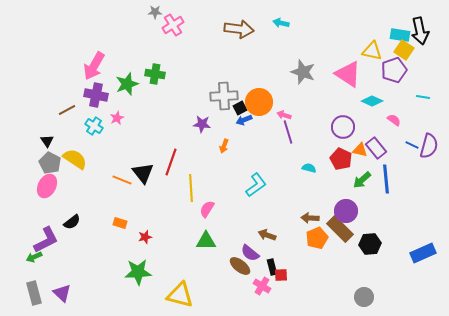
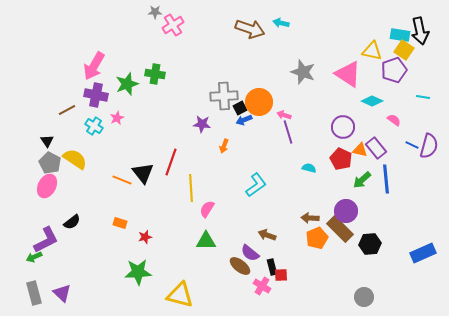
brown arrow at (239, 29): moved 11 px right; rotated 12 degrees clockwise
